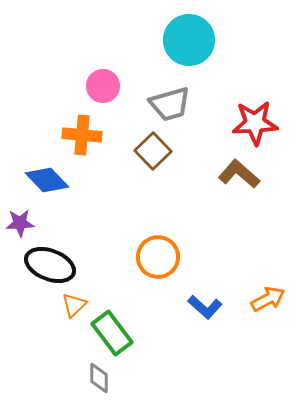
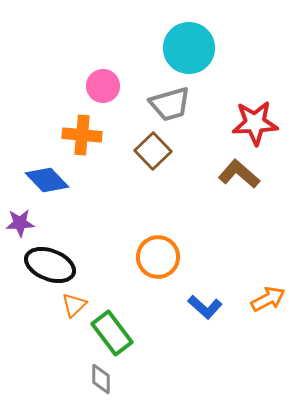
cyan circle: moved 8 px down
gray diamond: moved 2 px right, 1 px down
